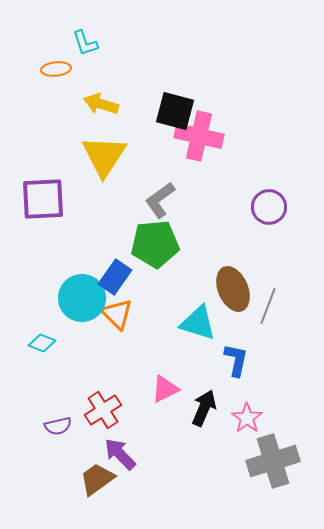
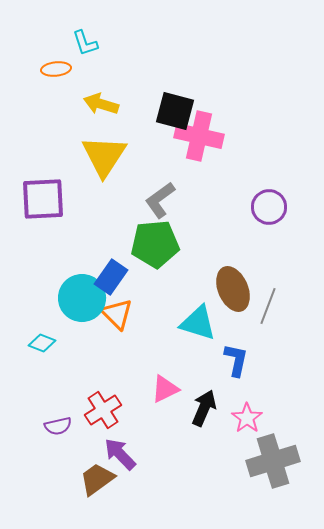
blue rectangle: moved 4 px left
